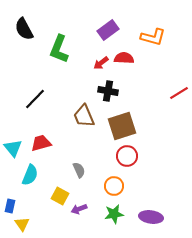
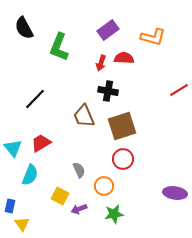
black semicircle: moved 1 px up
green L-shape: moved 2 px up
red arrow: rotated 35 degrees counterclockwise
red line: moved 3 px up
red trapezoid: rotated 15 degrees counterclockwise
red circle: moved 4 px left, 3 px down
orange circle: moved 10 px left
purple ellipse: moved 24 px right, 24 px up
